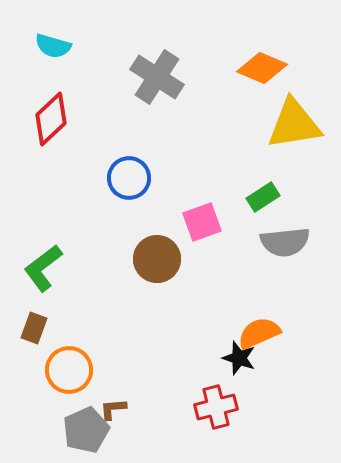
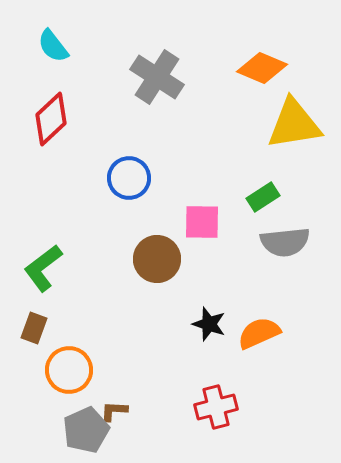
cyan semicircle: rotated 36 degrees clockwise
pink square: rotated 21 degrees clockwise
black star: moved 30 px left, 34 px up
brown L-shape: moved 1 px right, 2 px down; rotated 8 degrees clockwise
